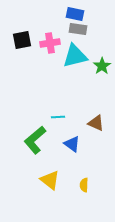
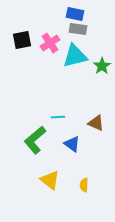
pink cross: rotated 24 degrees counterclockwise
